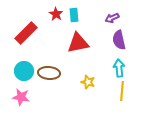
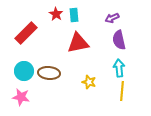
yellow star: moved 1 px right
